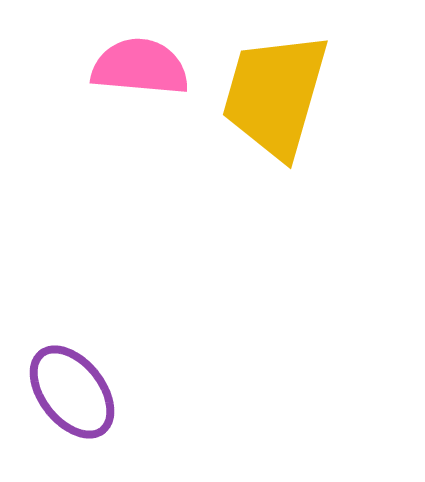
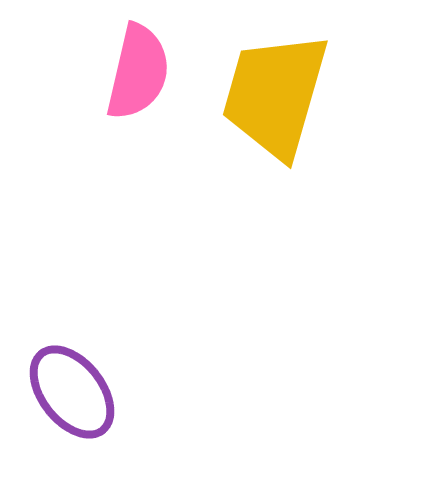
pink semicircle: moved 2 px left, 5 px down; rotated 98 degrees clockwise
